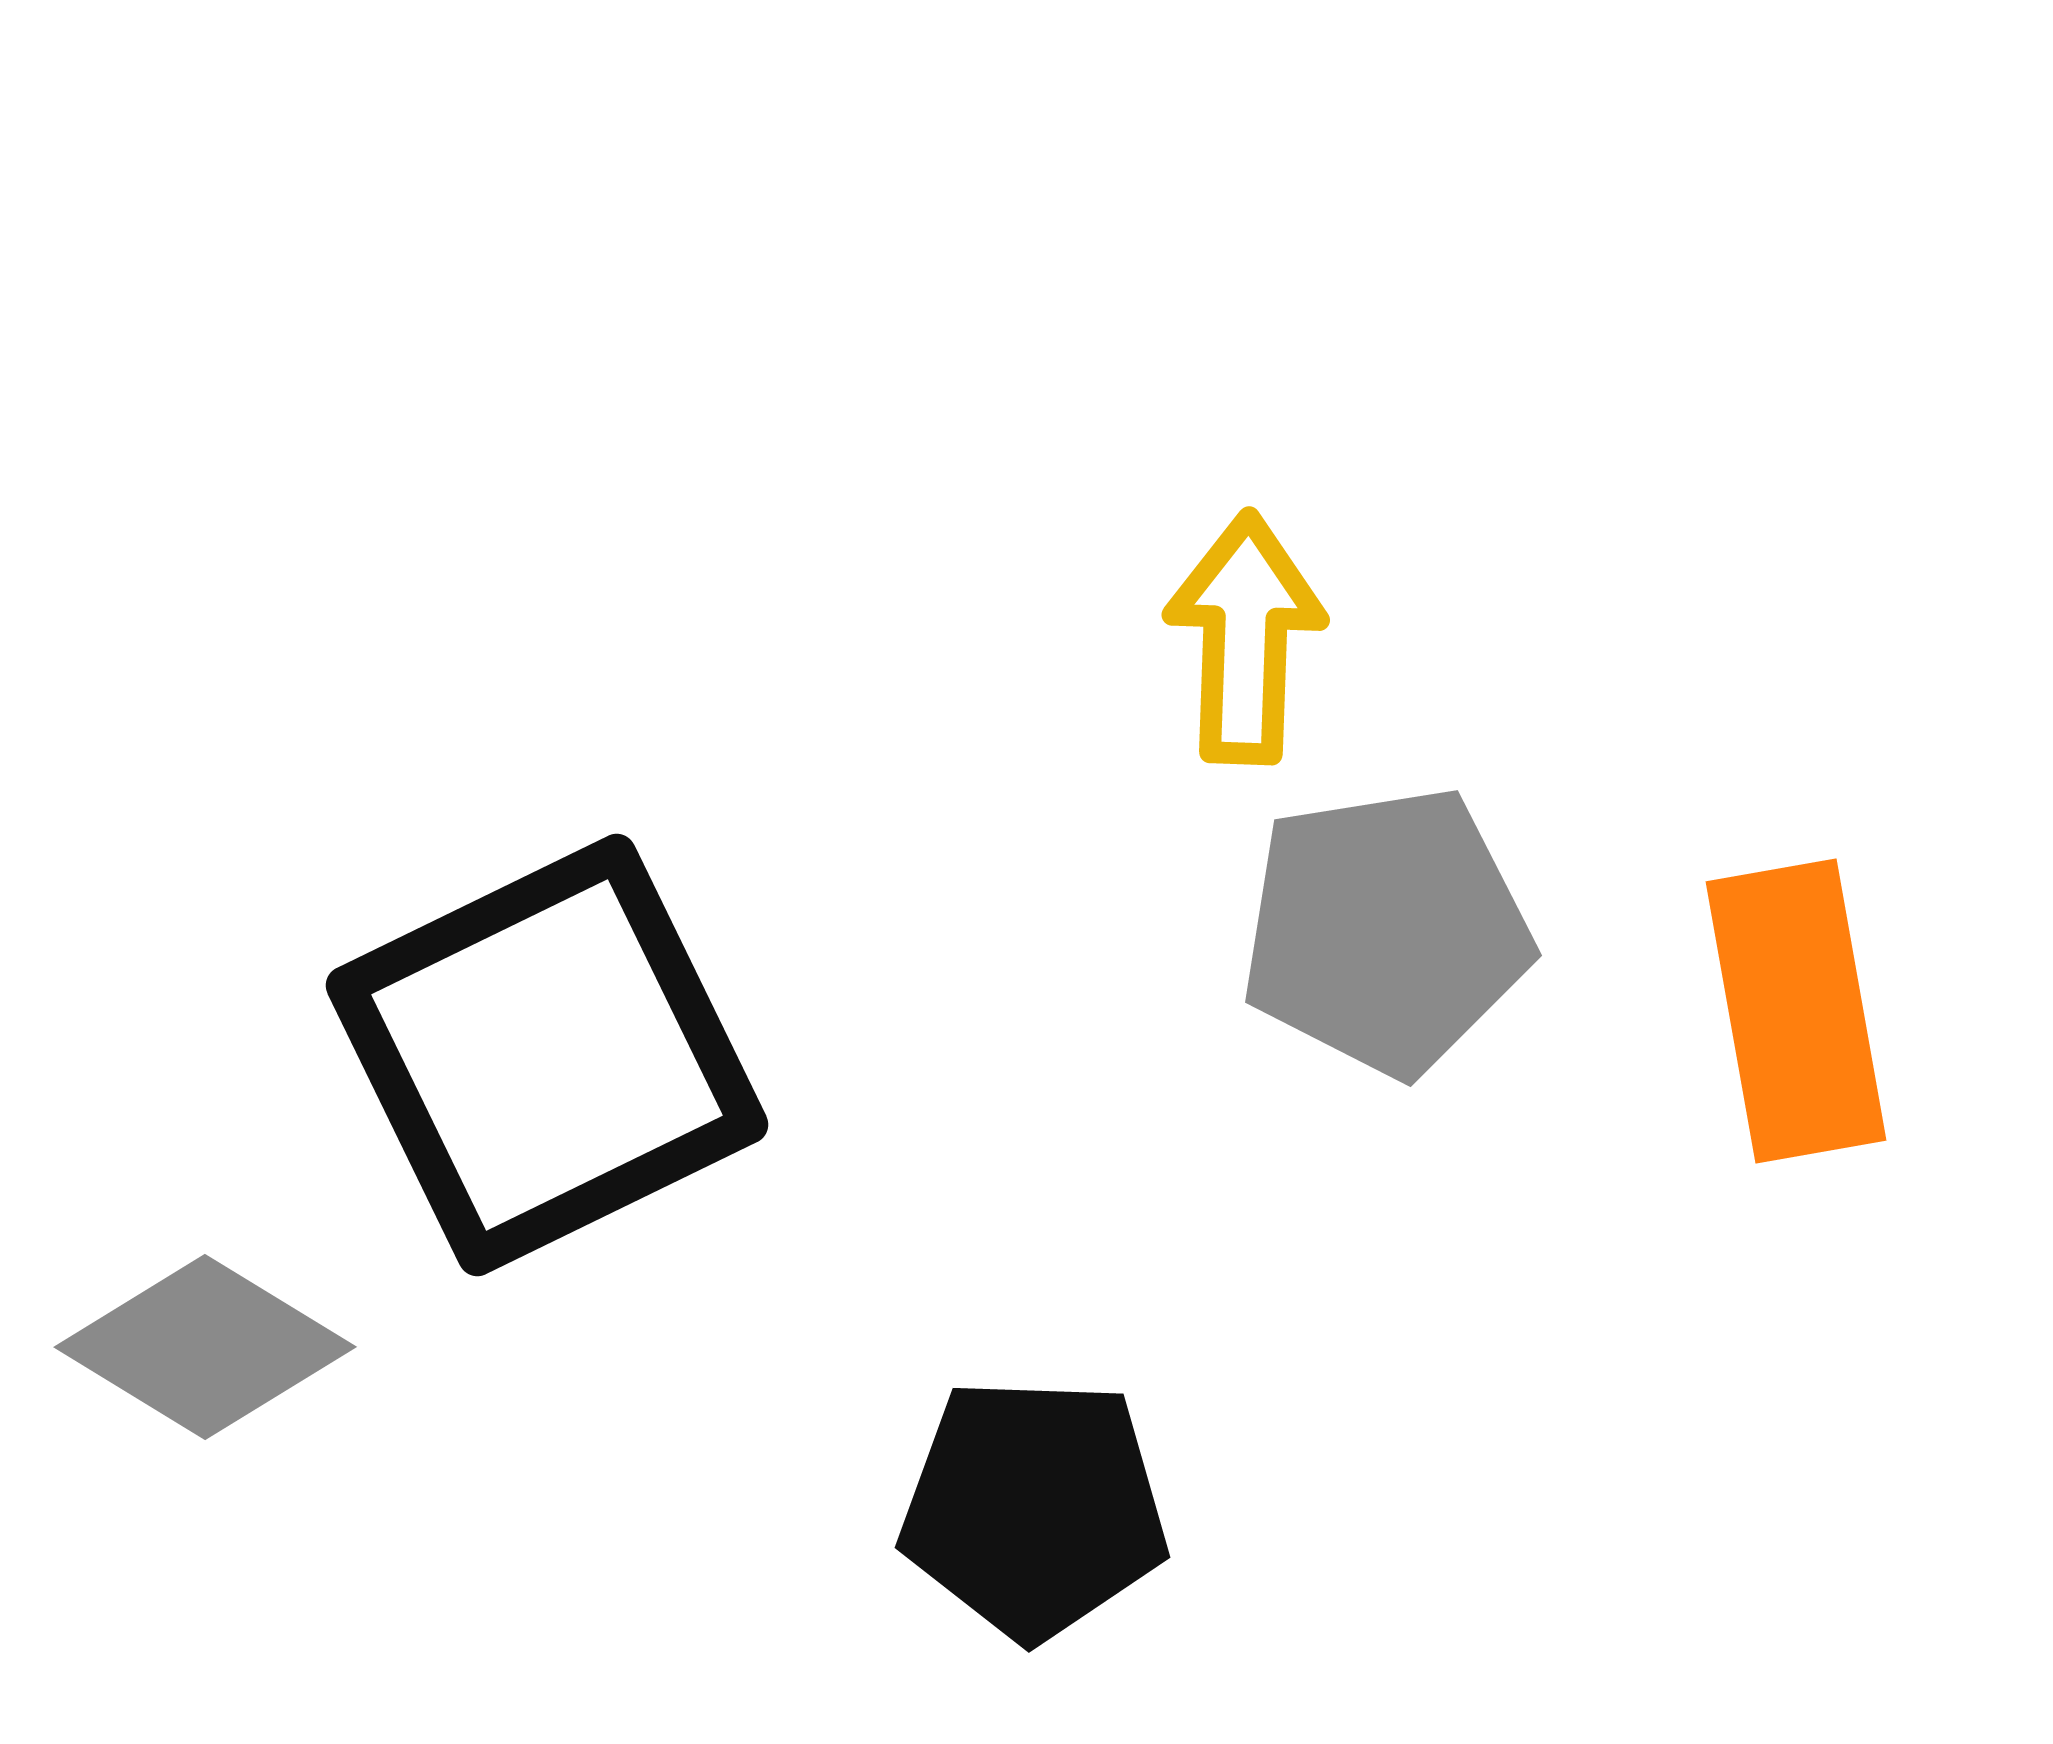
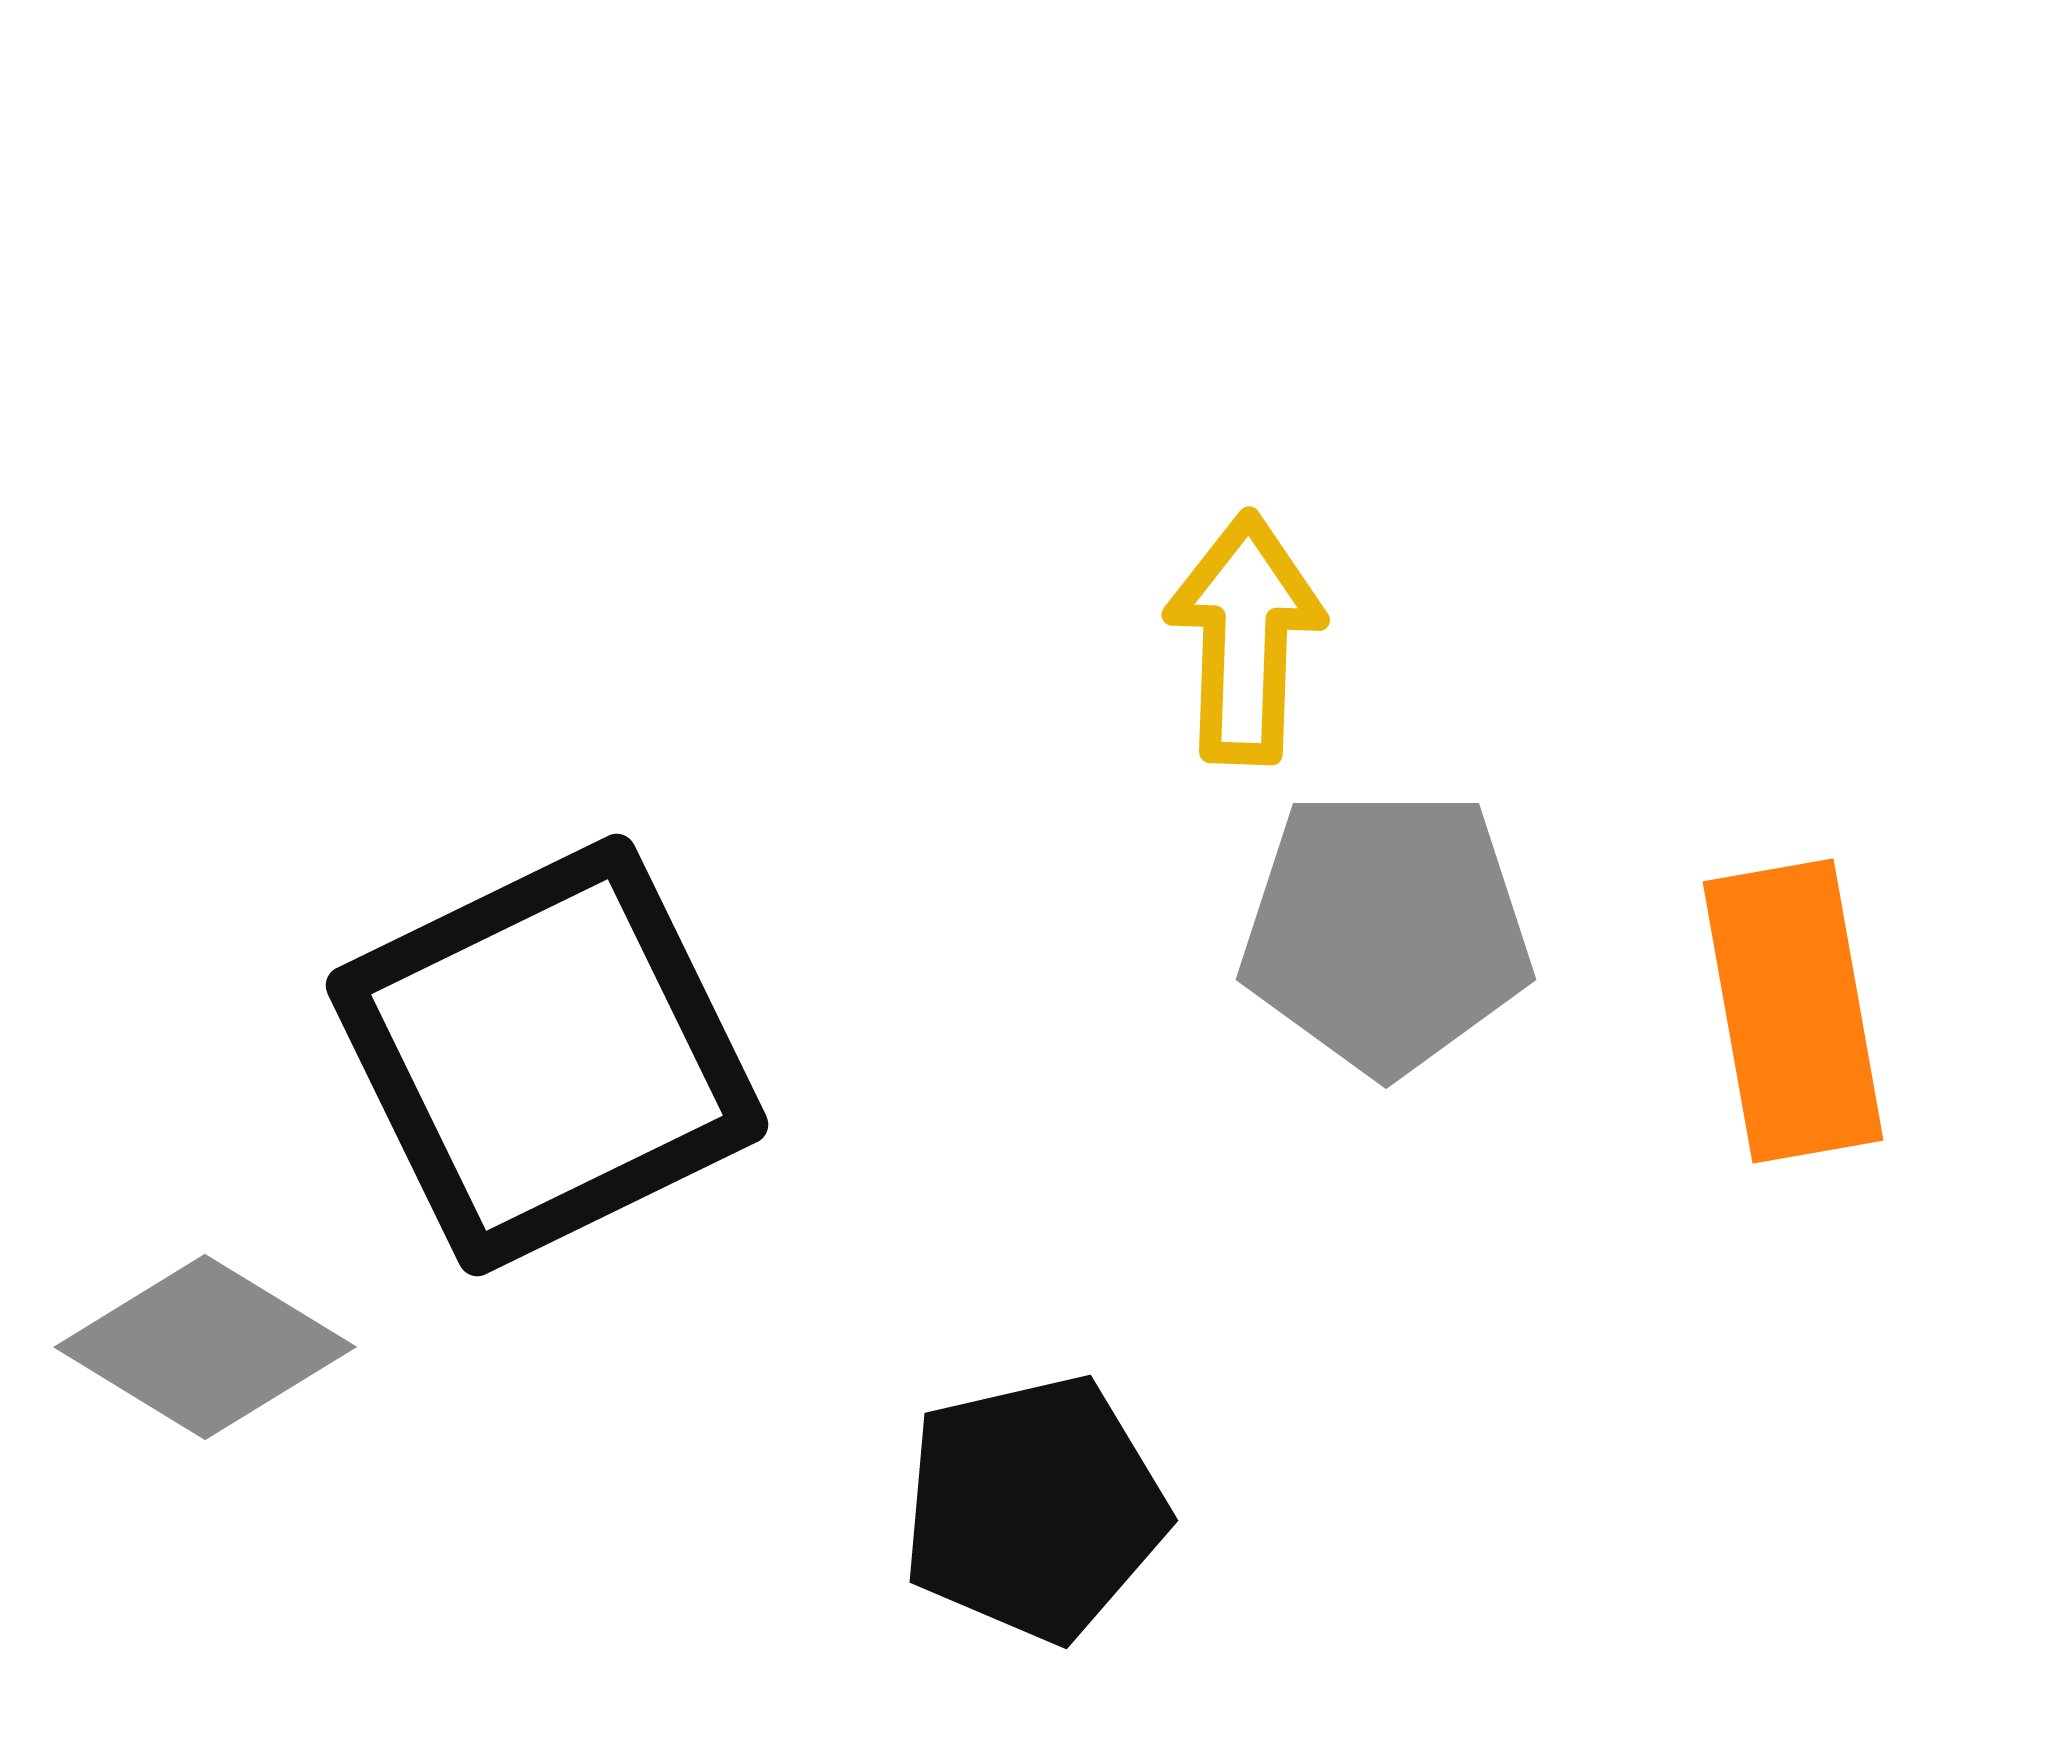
gray pentagon: rotated 9 degrees clockwise
orange rectangle: moved 3 px left
black pentagon: rotated 15 degrees counterclockwise
